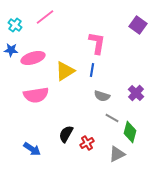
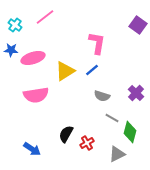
blue line: rotated 40 degrees clockwise
